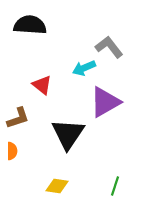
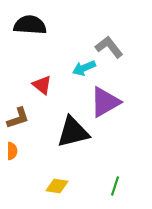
black triangle: moved 5 px right, 2 px up; rotated 42 degrees clockwise
